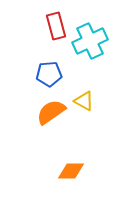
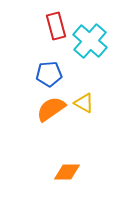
cyan cross: rotated 24 degrees counterclockwise
yellow triangle: moved 2 px down
orange semicircle: moved 3 px up
orange diamond: moved 4 px left, 1 px down
